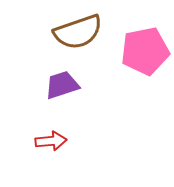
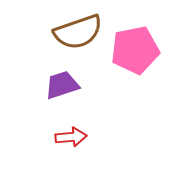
pink pentagon: moved 10 px left, 1 px up
red arrow: moved 20 px right, 4 px up
